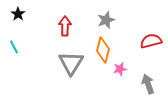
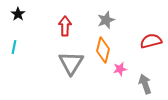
cyan line: rotated 40 degrees clockwise
gray arrow: moved 3 px left
